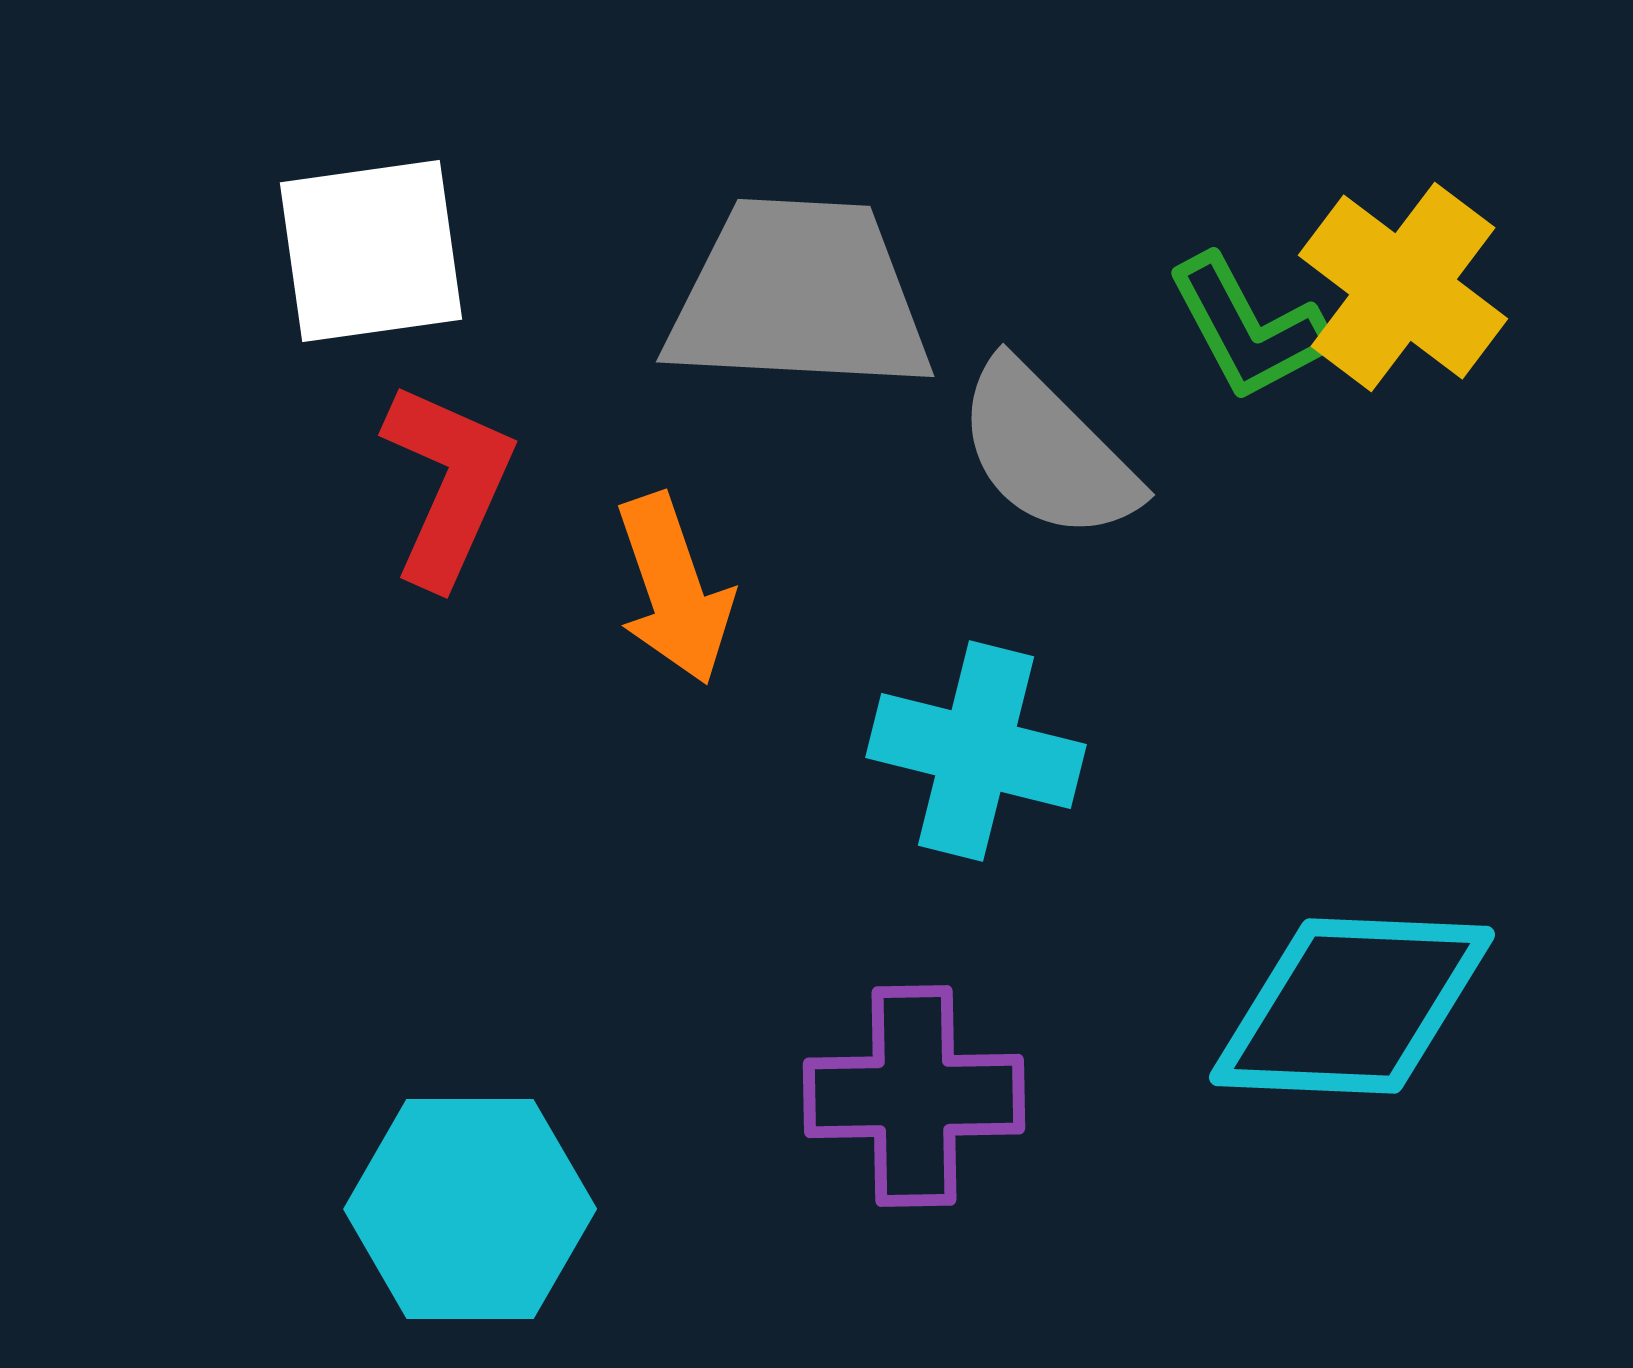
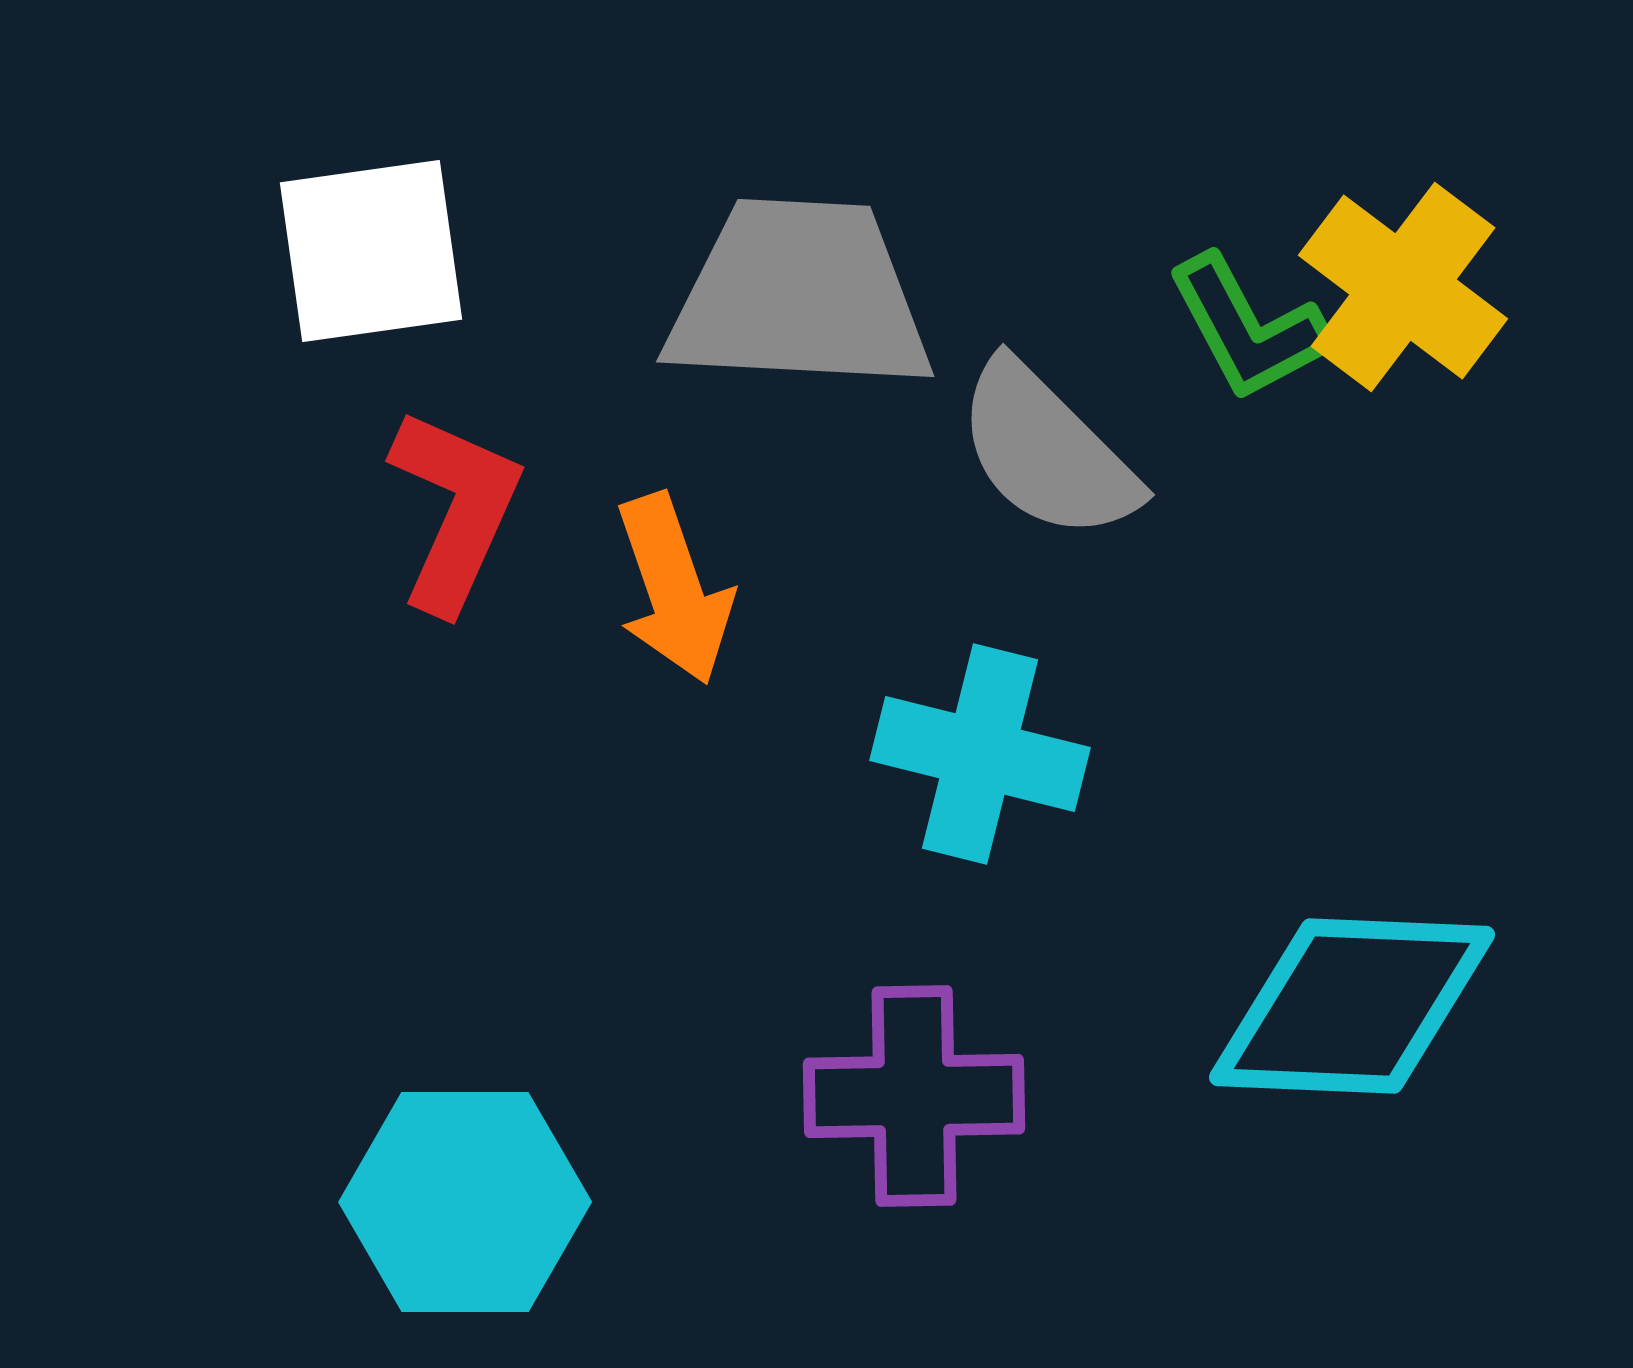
red L-shape: moved 7 px right, 26 px down
cyan cross: moved 4 px right, 3 px down
cyan hexagon: moved 5 px left, 7 px up
